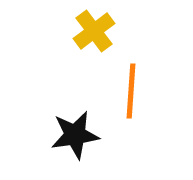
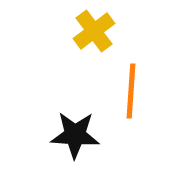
black star: rotated 12 degrees clockwise
